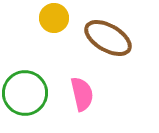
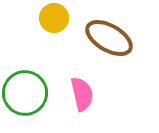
brown ellipse: moved 1 px right
